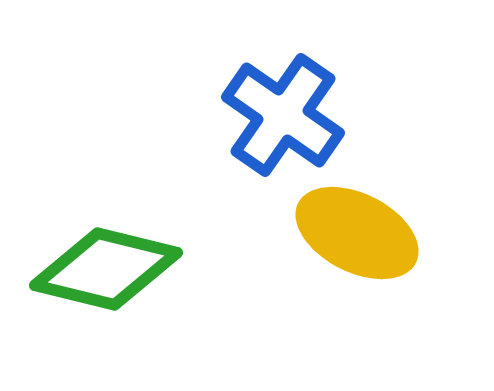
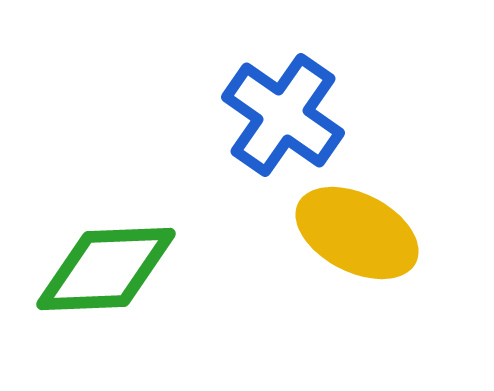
green diamond: rotated 16 degrees counterclockwise
